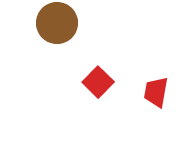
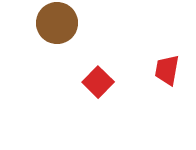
red trapezoid: moved 11 px right, 22 px up
